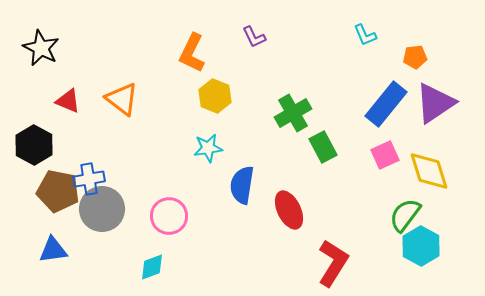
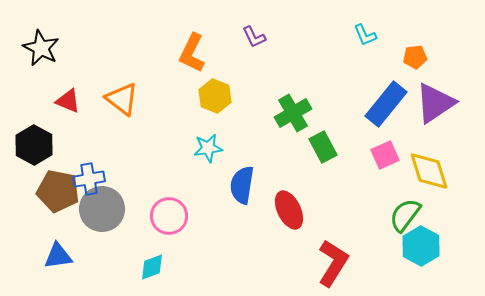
blue triangle: moved 5 px right, 6 px down
